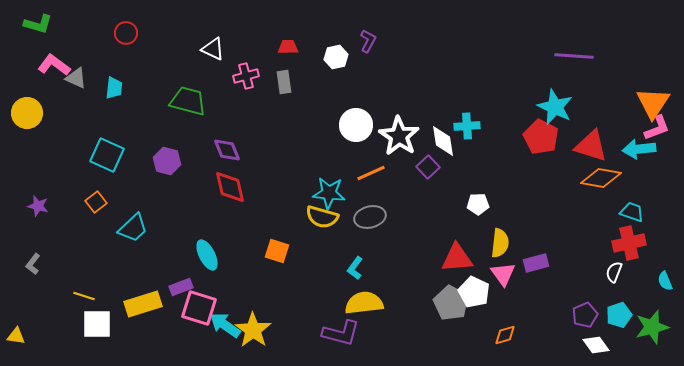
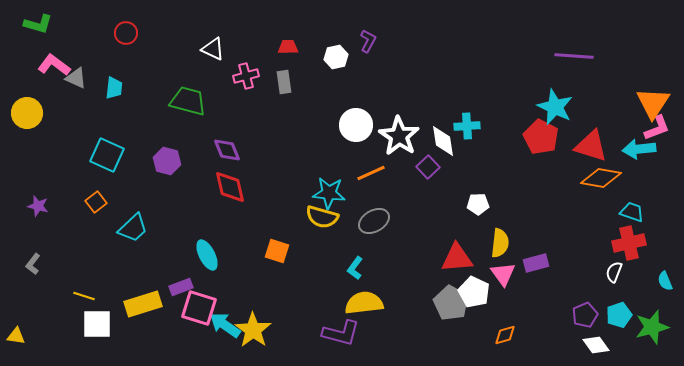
gray ellipse at (370, 217): moved 4 px right, 4 px down; rotated 16 degrees counterclockwise
